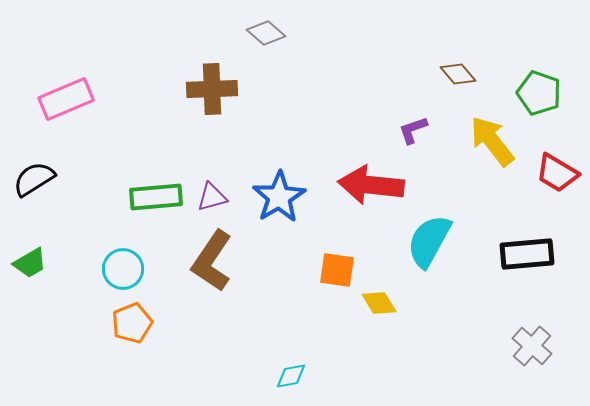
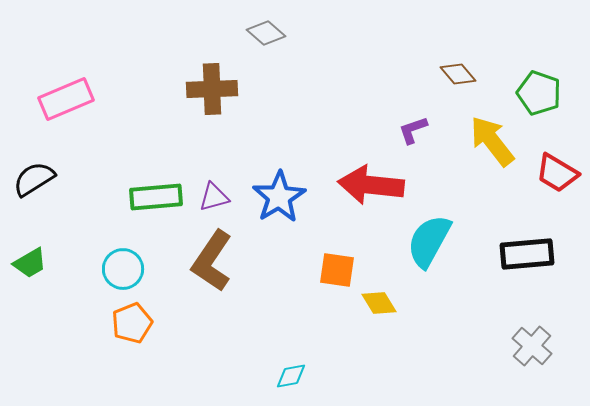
purple triangle: moved 2 px right
